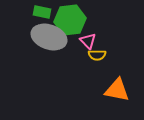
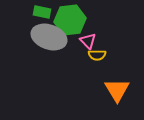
orange triangle: rotated 48 degrees clockwise
